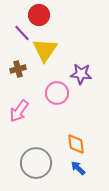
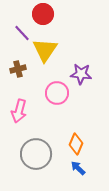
red circle: moved 4 px right, 1 px up
pink arrow: rotated 20 degrees counterclockwise
orange diamond: rotated 30 degrees clockwise
gray circle: moved 9 px up
